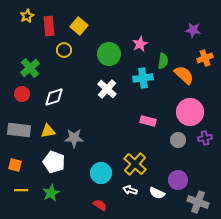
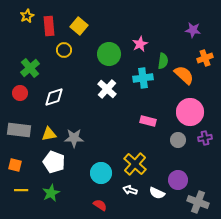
red circle: moved 2 px left, 1 px up
yellow triangle: moved 1 px right, 3 px down
